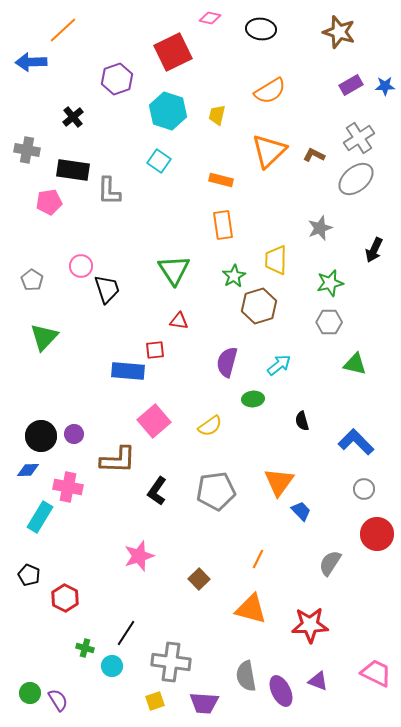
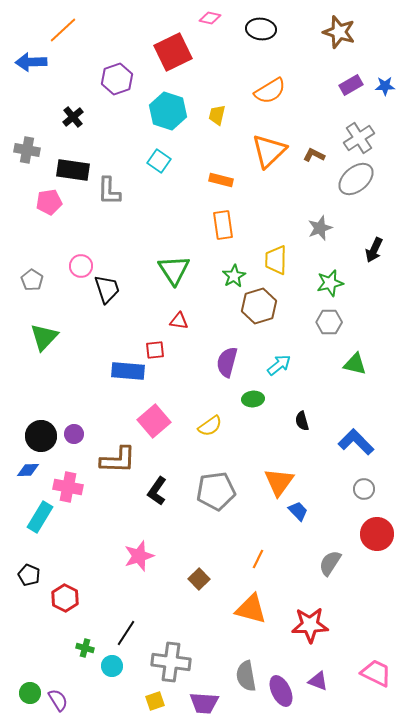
blue trapezoid at (301, 511): moved 3 px left
